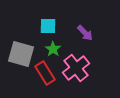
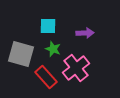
purple arrow: rotated 48 degrees counterclockwise
green star: rotated 14 degrees counterclockwise
red rectangle: moved 1 px right, 4 px down; rotated 10 degrees counterclockwise
